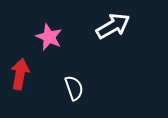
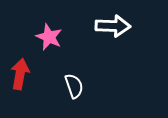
white arrow: rotated 32 degrees clockwise
white semicircle: moved 2 px up
